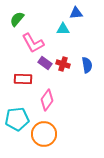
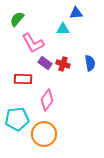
blue semicircle: moved 3 px right, 2 px up
